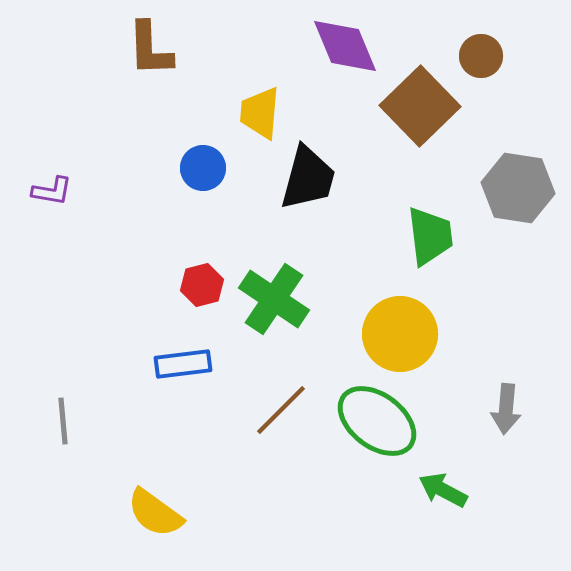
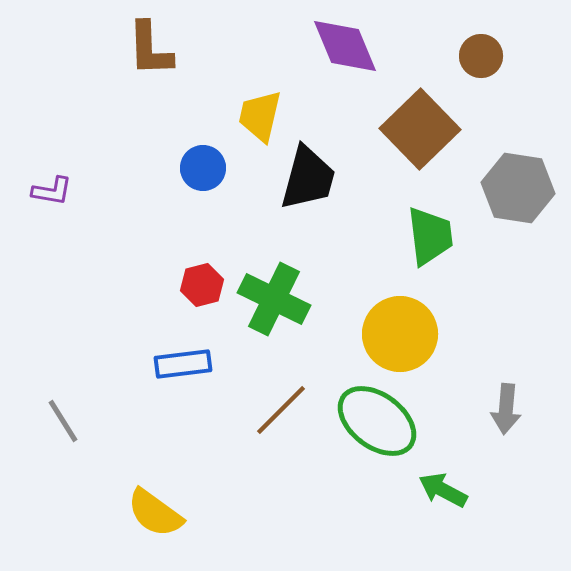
brown square: moved 23 px down
yellow trapezoid: moved 3 px down; rotated 8 degrees clockwise
green cross: rotated 8 degrees counterclockwise
gray line: rotated 27 degrees counterclockwise
